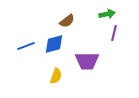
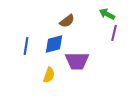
green arrow: rotated 140 degrees counterclockwise
blue line: rotated 60 degrees counterclockwise
purple trapezoid: moved 10 px left
yellow semicircle: moved 7 px left, 1 px up
